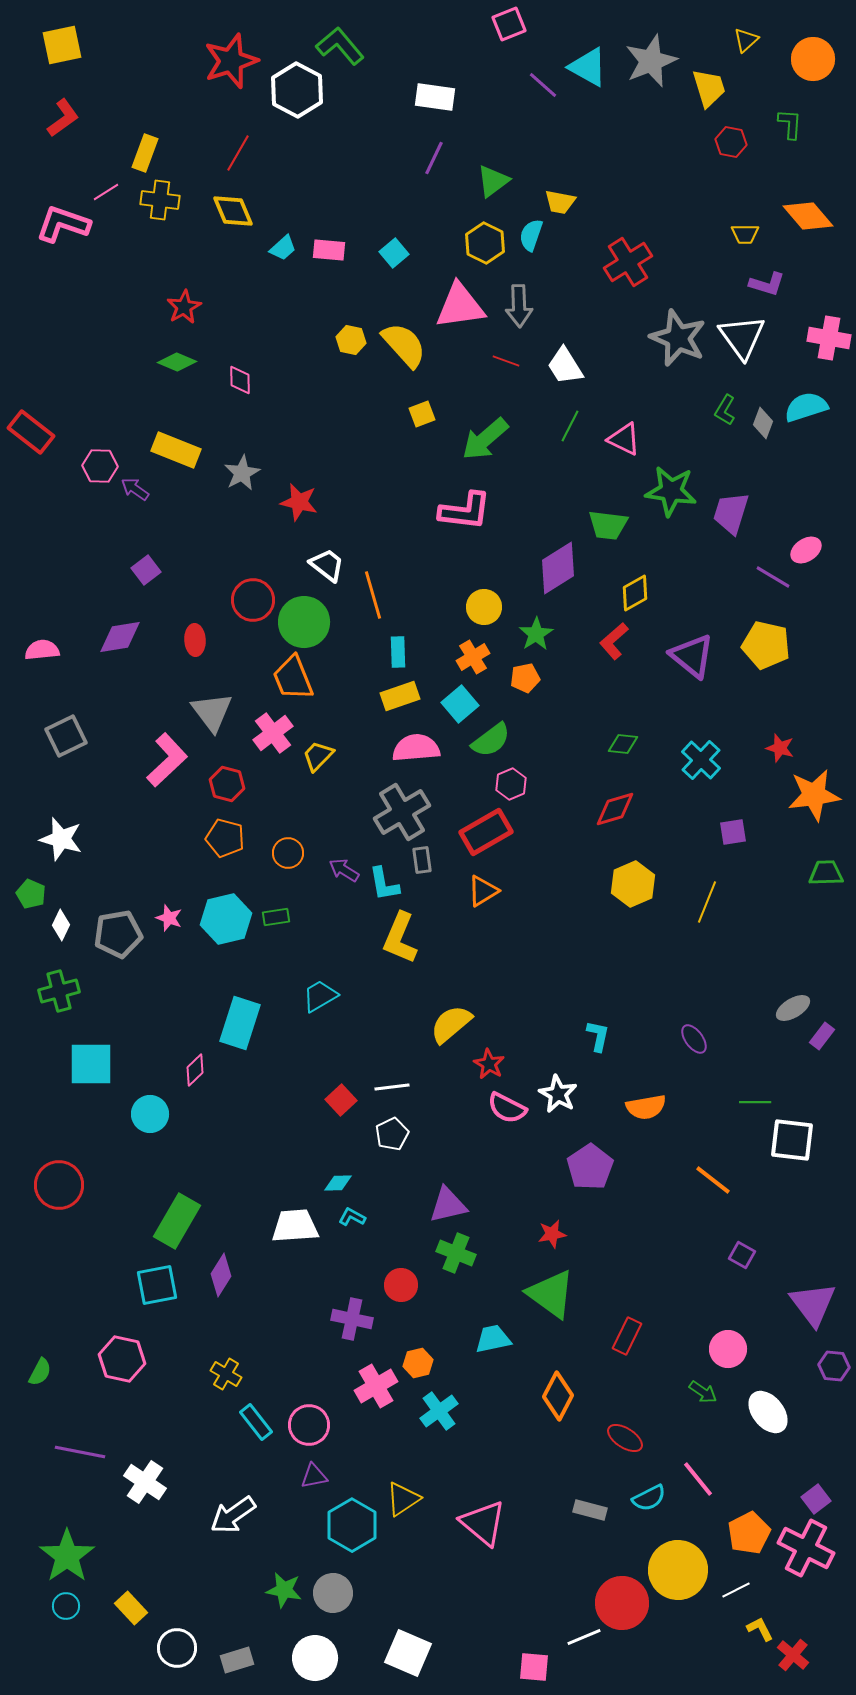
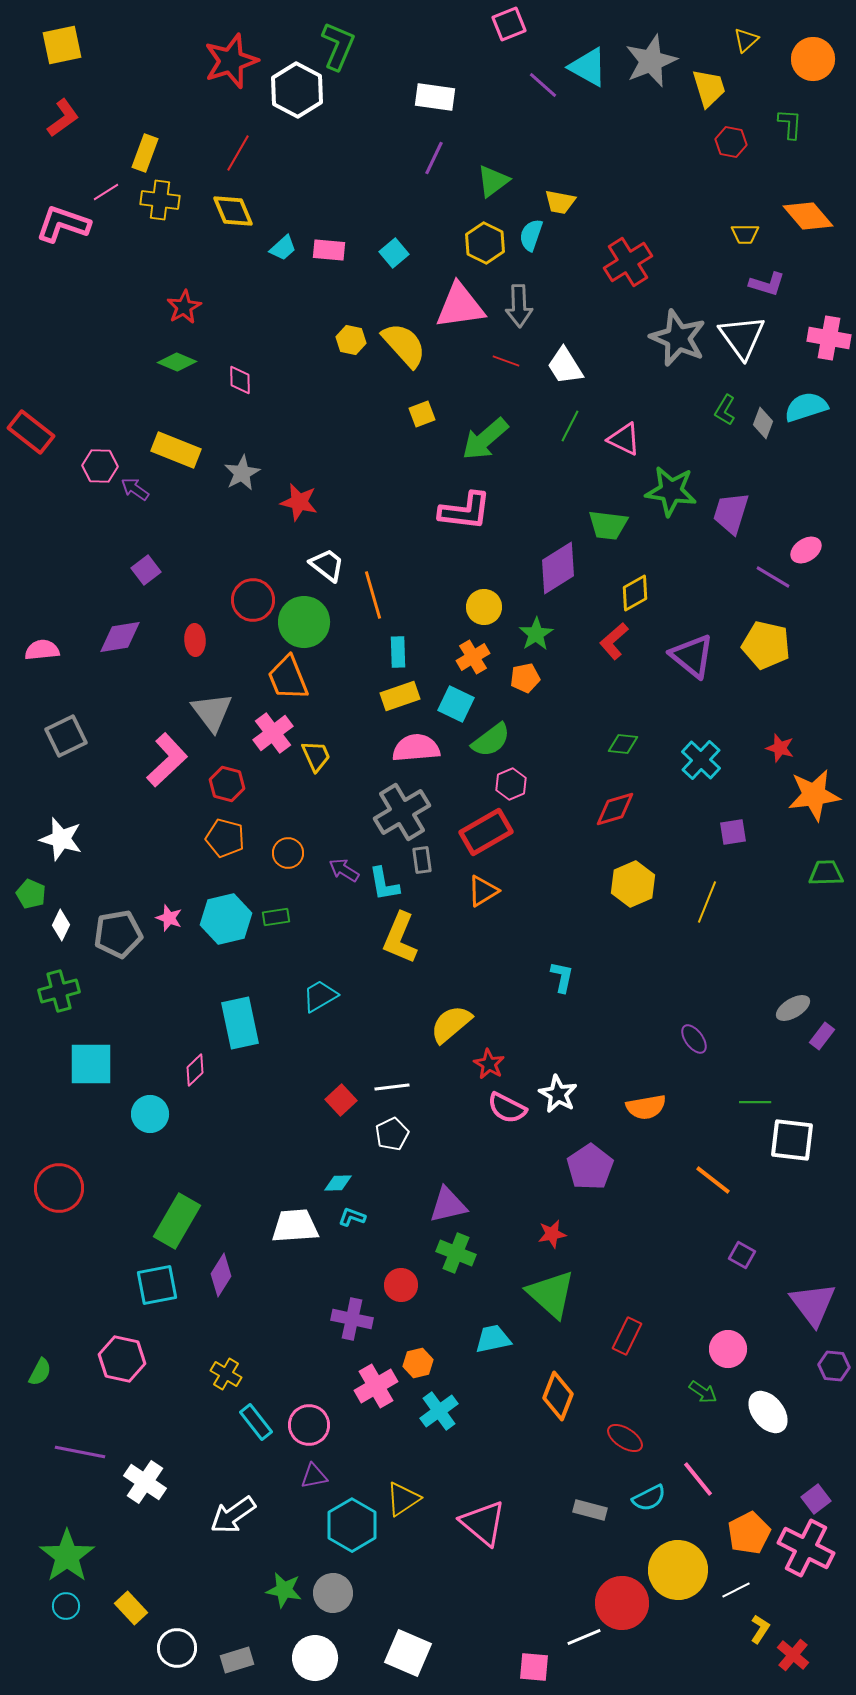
green L-shape at (340, 46): moved 2 px left; rotated 63 degrees clockwise
orange trapezoid at (293, 678): moved 5 px left
cyan square at (460, 704): moved 4 px left; rotated 24 degrees counterclockwise
yellow trapezoid at (318, 756): moved 2 px left; rotated 112 degrees clockwise
cyan rectangle at (240, 1023): rotated 30 degrees counterclockwise
cyan L-shape at (598, 1036): moved 36 px left, 59 px up
red circle at (59, 1185): moved 3 px down
cyan L-shape at (352, 1217): rotated 8 degrees counterclockwise
green triangle at (551, 1294): rotated 6 degrees clockwise
orange diamond at (558, 1396): rotated 6 degrees counterclockwise
yellow L-shape at (760, 1629): rotated 60 degrees clockwise
